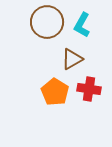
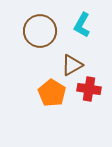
brown circle: moved 7 px left, 9 px down
brown triangle: moved 6 px down
orange pentagon: moved 3 px left, 1 px down
